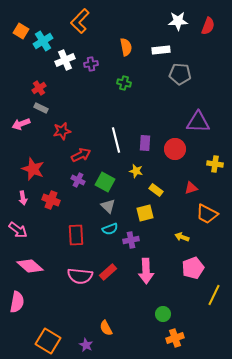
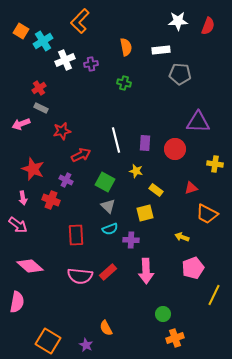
purple cross at (78, 180): moved 12 px left
pink arrow at (18, 230): moved 5 px up
purple cross at (131, 240): rotated 14 degrees clockwise
